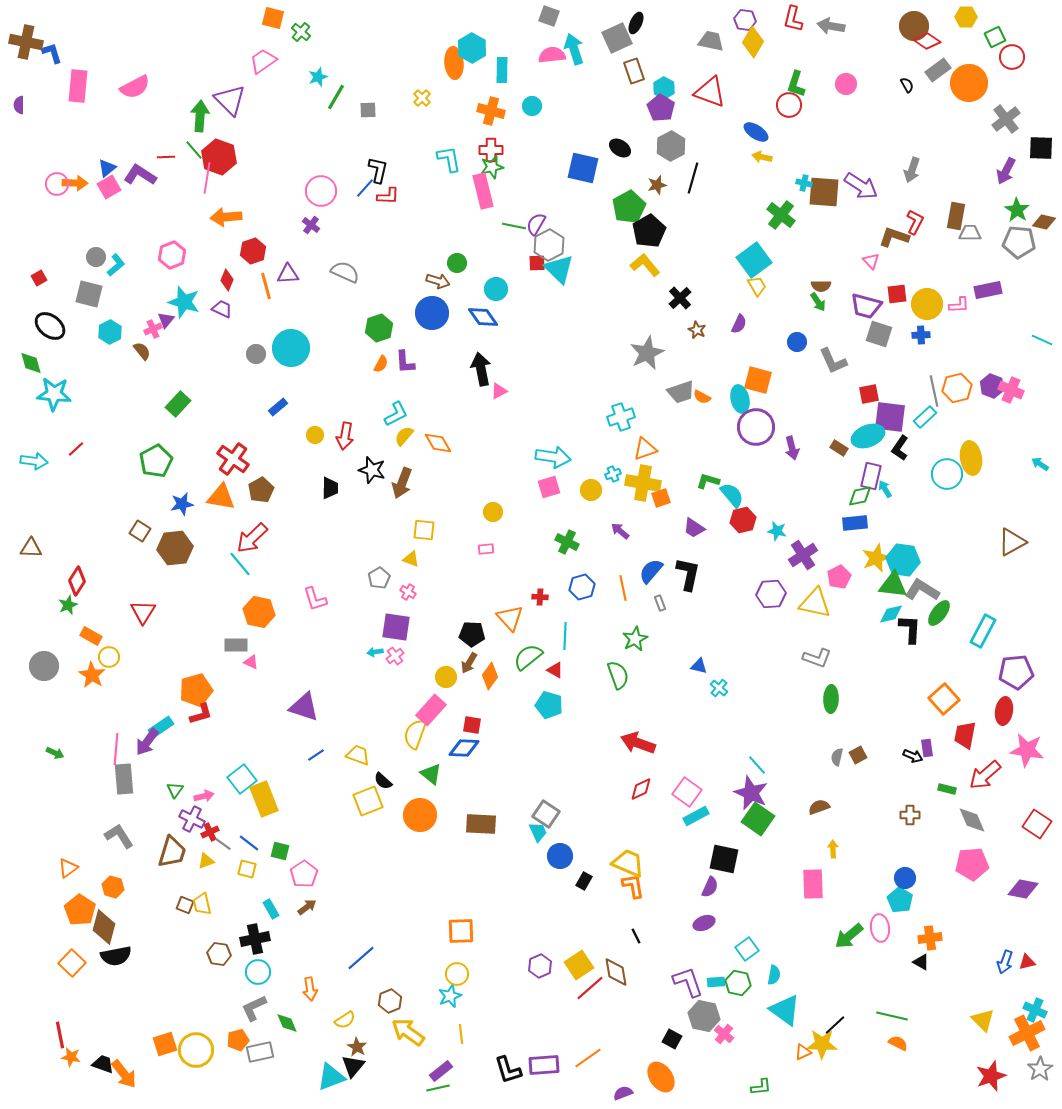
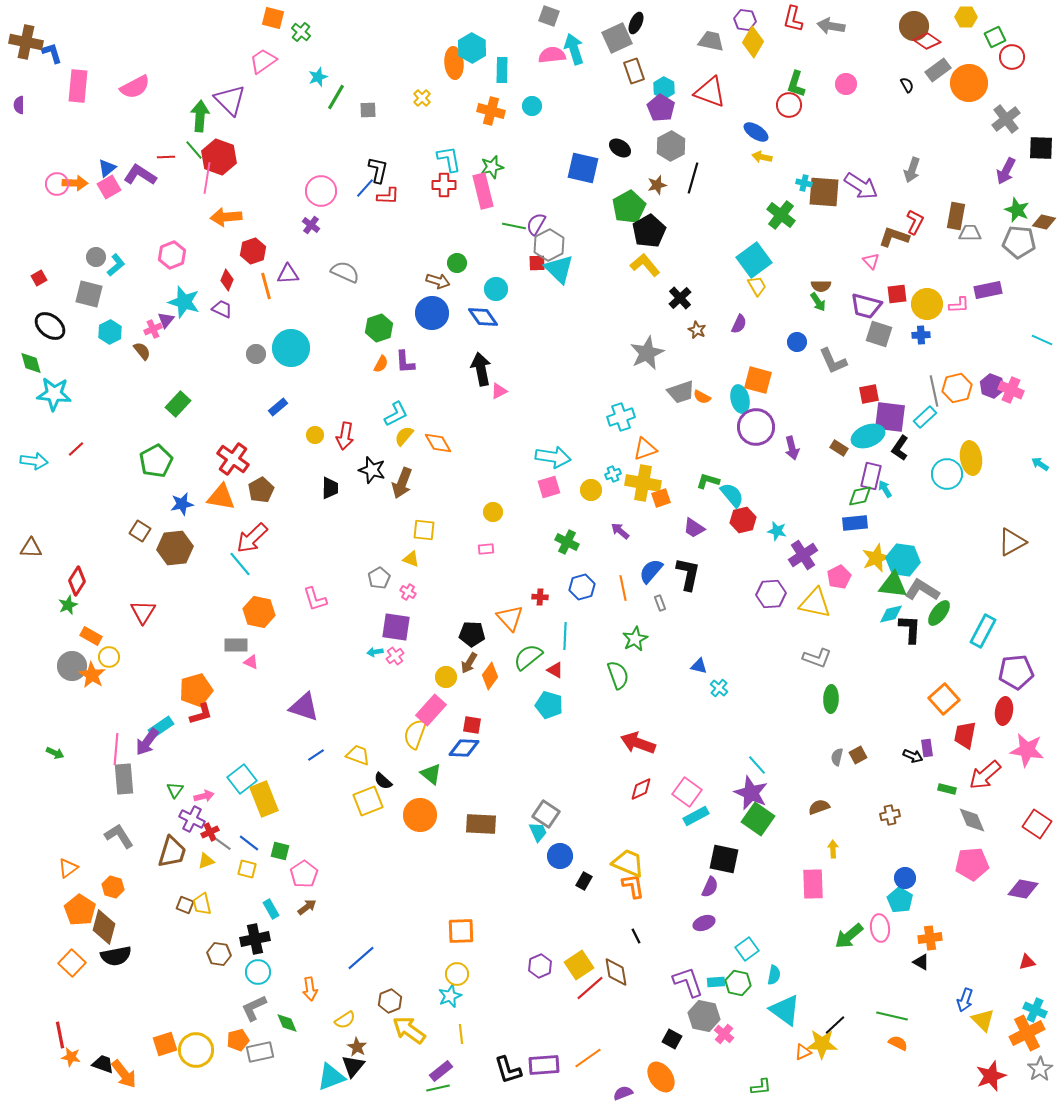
red cross at (491, 150): moved 47 px left, 35 px down
green star at (1017, 210): rotated 10 degrees counterclockwise
gray circle at (44, 666): moved 28 px right
brown cross at (910, 815): moved 20 px left; rotated 12 degrees counterclockwise
blue arrow at (1005, 962): moved 40 px left, 38 px down
yellow arrow at (408, 1032): moved 1 px right, 2 px up
